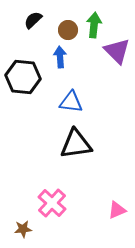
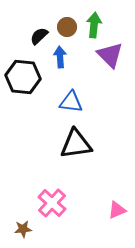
black semicircle: moved 6 px right, 16 px down
brown circle: moved 1 px left, 3 px up
purple triangle: moved 7 px left, 4 px down
